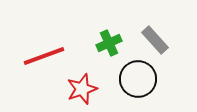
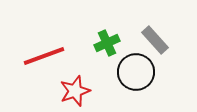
green cross: moved 2 px left
black circle: moved 2 px left, 7 px up
red star: moved 7 px left, 2 px down
